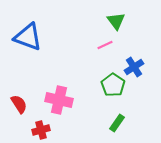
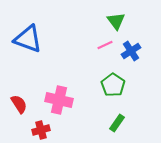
blue triangle: moved 2 px down
blue cross: moved 3 px left, 16 px up
